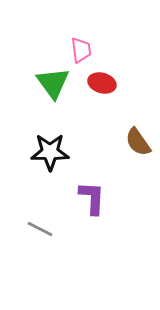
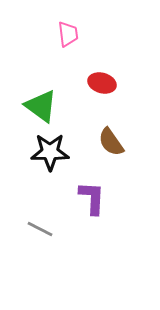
pink trapezoid: moved 13 px left, 16 px up
green triangle: moved 12 px left, 23 px down; rotated 18 degrees counterclockwise
brown semicircle: moved 27 px left
